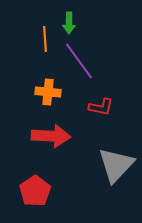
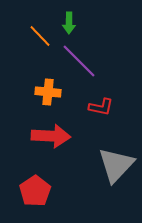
orange line: moved 5 px left, 3 px up; rotated 40 degrees counterclockwise
purple line: rotated 9 degrees counterclockwise
